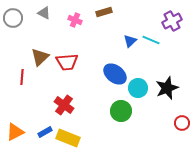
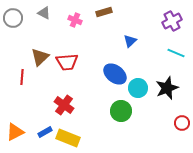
cyan line: moved 25 px right, 13 px down
